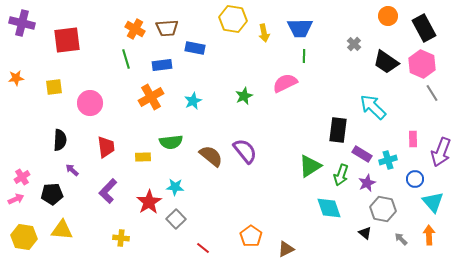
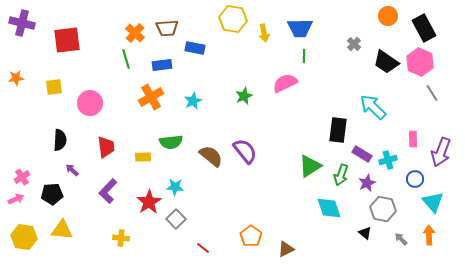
orange cross at (135, 29): moved 4 px down; rotated 12 degrees clockwise
pink hexagon at (422, 64): moved 2 px left, 2 px up
